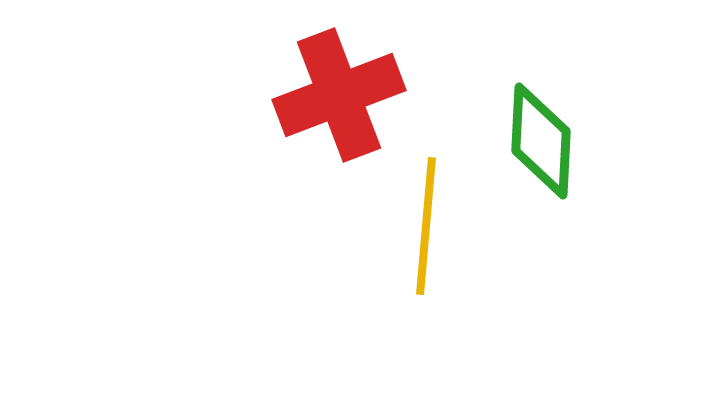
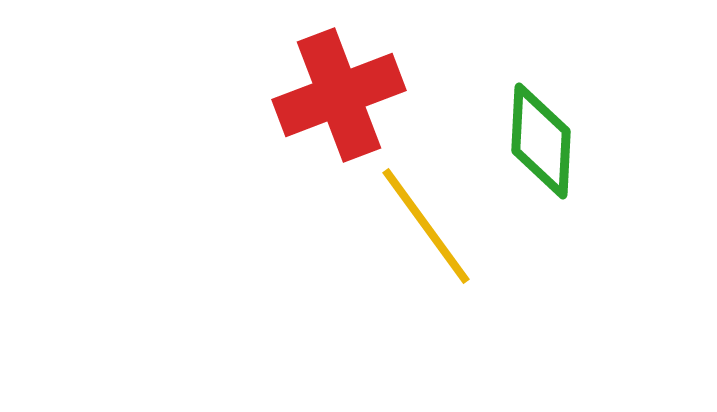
yellow line: rotated 41 degrees counterclockwise
